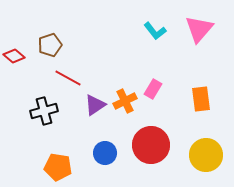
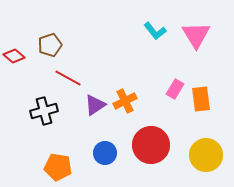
pink triangle: moved 3 px left, 6 px down; rotated 12 degrees counterclockwise
pink rectangle: moved 22 px right
